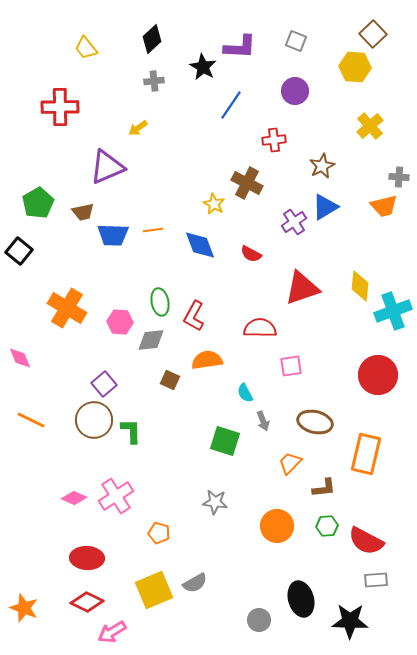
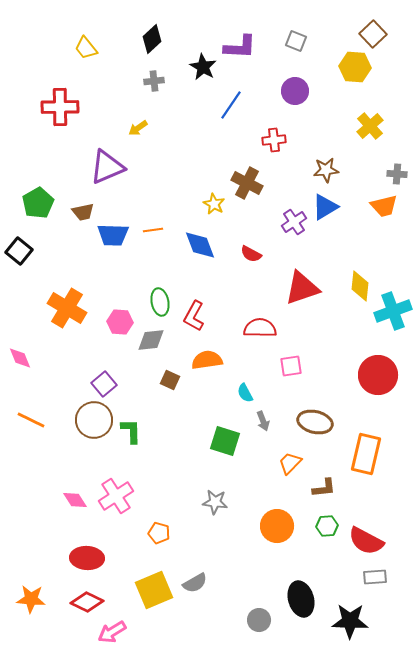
brown star at (322, 166): moved 4 px right, 4 px down; rotated 20 degrees clockwise
gray cross at (399, 177): moved 2 px left, 3 px up
pink diamond at (74, 498): moved 1 px right, 2 px down; rotated 35 degrees clockwise
gray rectangle at (376, 580): moved 1 px left, 3 px up
orange star at (24, 608): moved 7 px right, 9 px up; rotated 16 degrees counterclockwise
